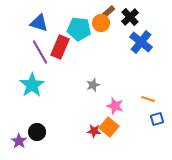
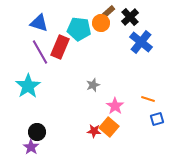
cyan star: moved 4 px left, 1 px down
pink star: rotated 18 degrees clockwise
purple star: moved 12 px right, 6 px down
